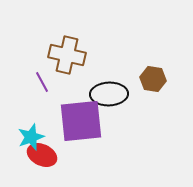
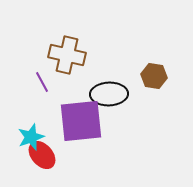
brown hexagon: moved 1 px right, 3 px up
red ellipse: rotated 24 degrees clockwise
